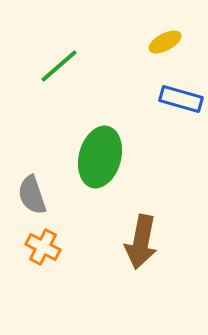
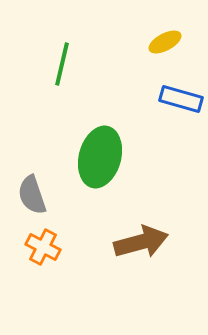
green line: moved 3 px right, 2 px up; rotated 36 degrees counterclockwise
brown arrow: rotated 116 degrees counterclockwise
